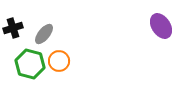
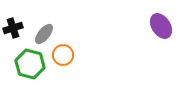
orange circle: moved 4 px right, 6 px up
